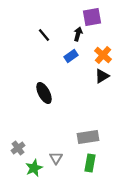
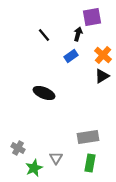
black ellipse: rotated 40 degrees counterclockwise
gray cross: rotated 24 degrees counterclockwise
